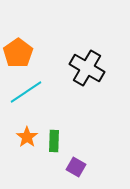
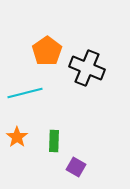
orange pentagon: moved 29 px right, 2 px up
black cross: rotated 8 degrees counterclockwise
cyan line: moved 1 px left, 1 px down; rotated 20 degrees clockwise
orange star: moved 10 px left
